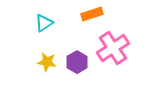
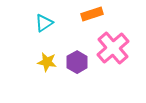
pink cross: rotated 8 degrees counterclockwise
